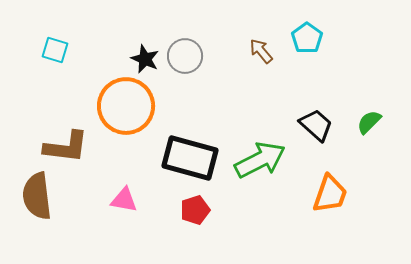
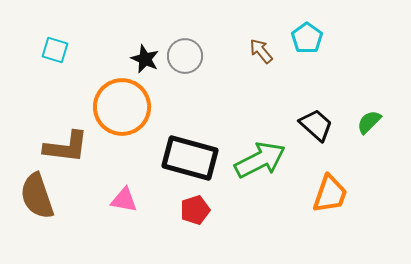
orange circle: moved 4 px left, 1 px down
brown semicircle: rotated 12 degrees counterclockwise
